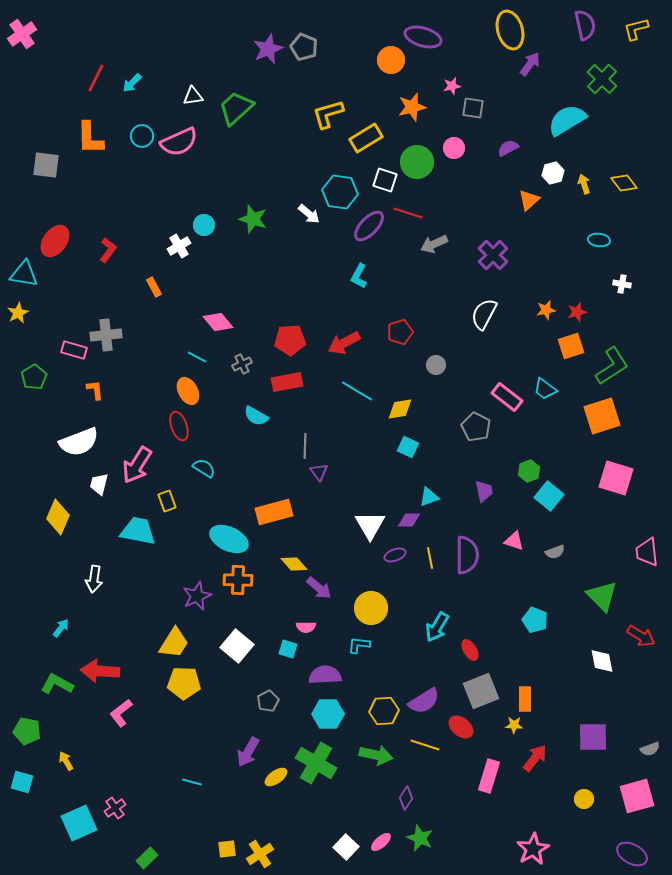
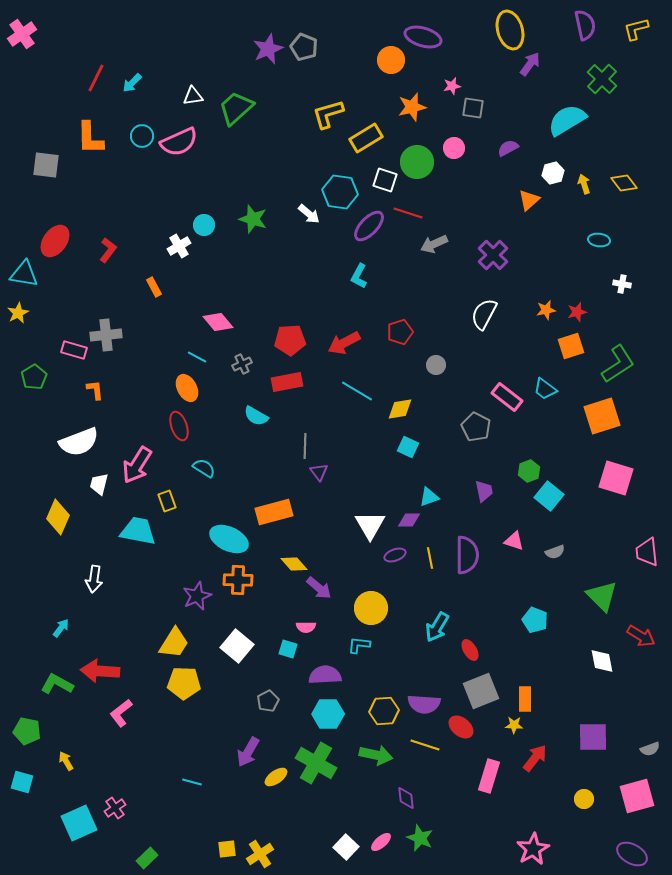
green L-shape at (612, 366): moved 6 px right, 2 px up
orange ellipse at (188, 391): moved 1 px left, 3 px up
purple semicircle at (424, 701): moved 3 px down; rotated 36 degrees clockwise
purple diamond at (406, 798): rotated 40 degrees counterclockwise
